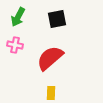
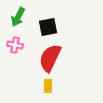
black square: moved 9 px left, 8 px down
red semicircle: rotated 24 degrees counterclockwise
yellow rectangle: moved 3 px left, 7 px up
